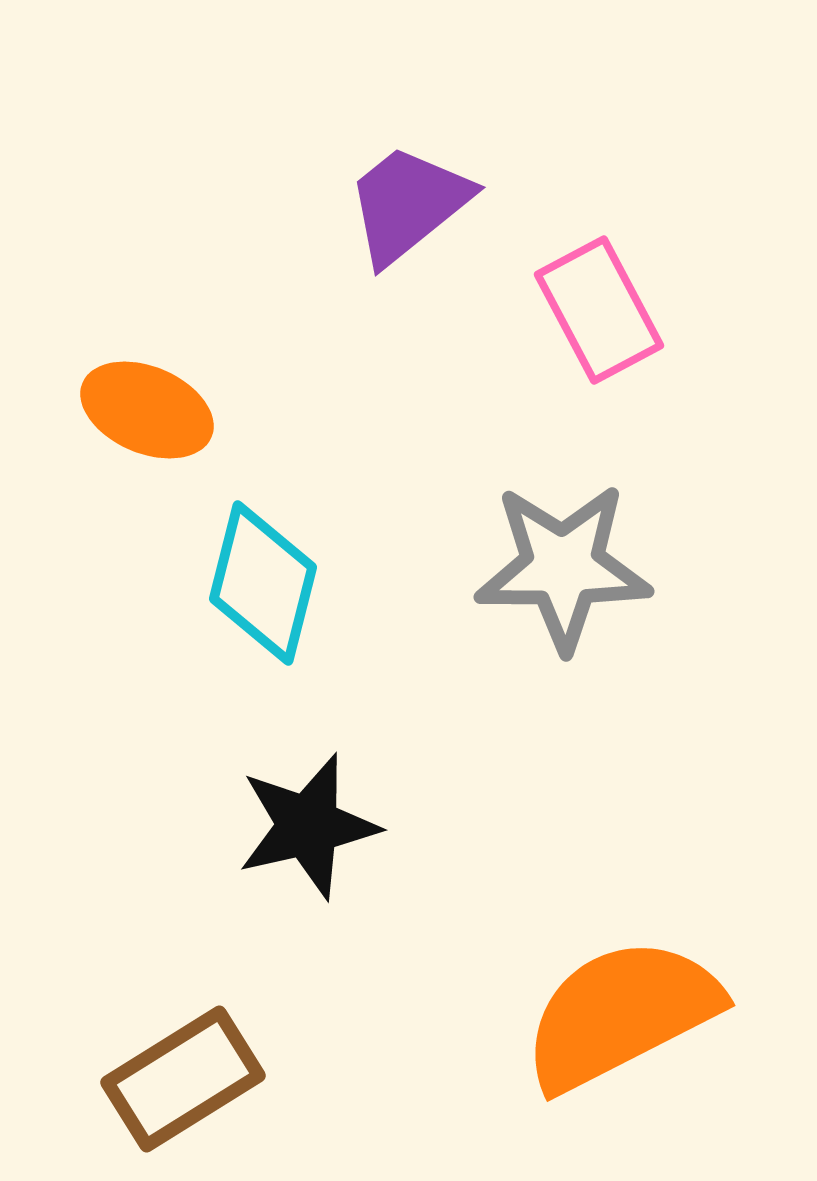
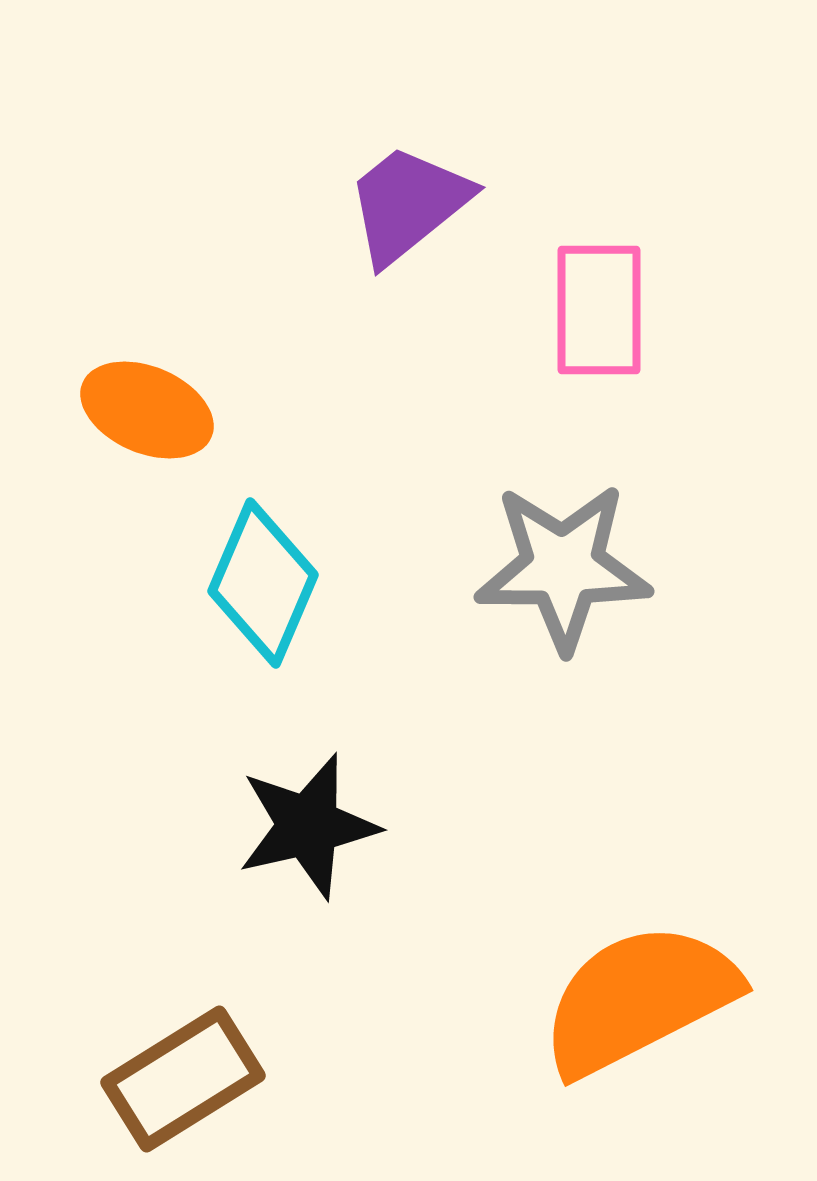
pink rectangle: rotated 28 degrees clockwise
cyan diamond: rotated 9 degrees clockwise
orange semicircle: moved 18 px right, 15 px up
